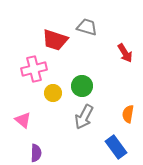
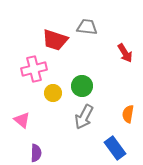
gray trapezoid: rotated 10 degrees counterclockwise
pink triangle: moved 1 px left
blue rectangle: moved 1 px left, 1 px down
